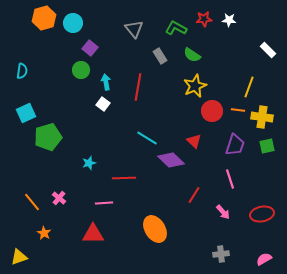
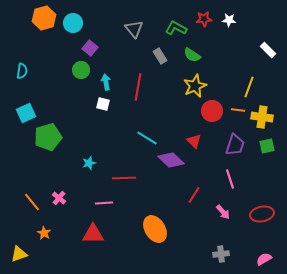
white square at (103, 104): rotated 24 degrees counterclockwise
yellow triangle at (19, 257): moved 3 px up
